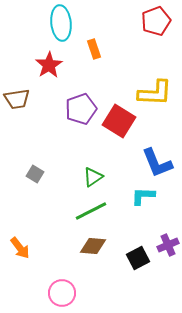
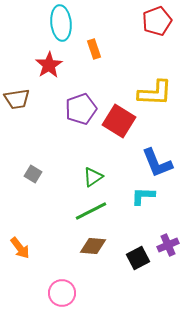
red pentagon: moved 1 px right
gray square: moved 2 px left
